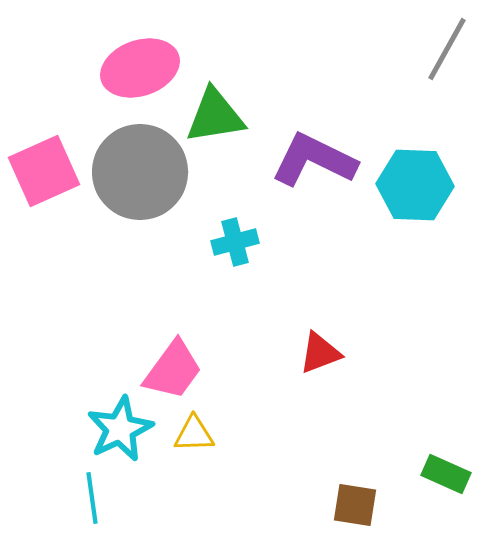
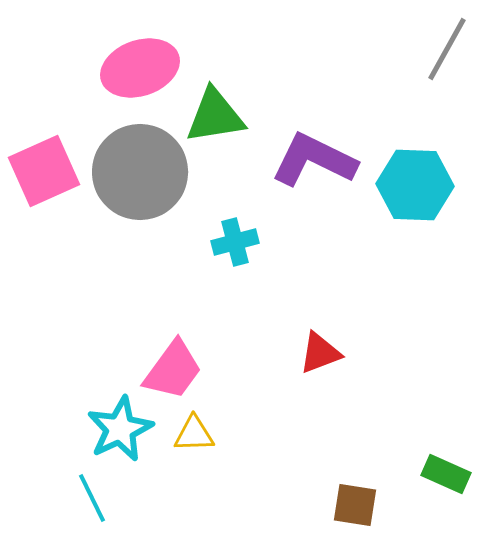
cyan line: rotated 18 degrees counterclockwise
